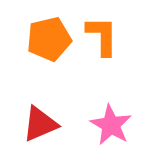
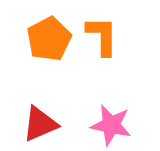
orange pentagon: rotated 15 degrees counterclockwise
pink star: rotated 18 degrees counterclockwise
